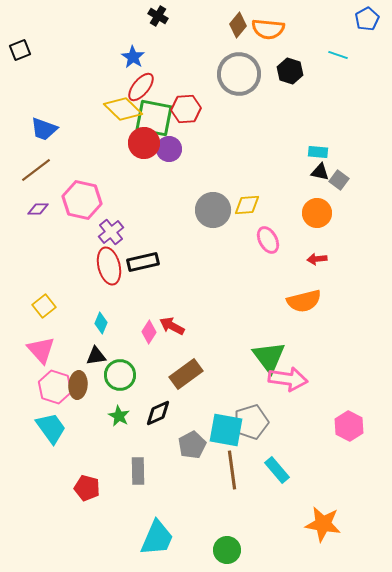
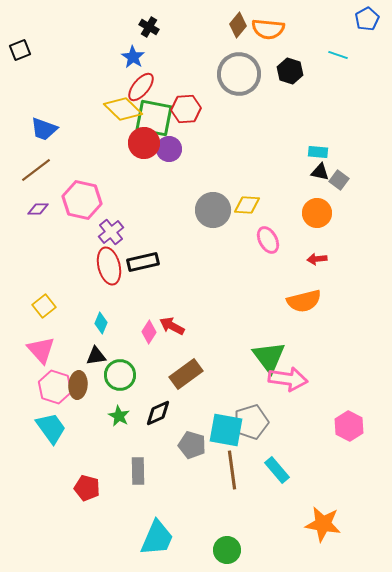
black cross at (158, 16): moved 9 px left, 11 px down
yellow diamond at (247, 205): rotated 8 degrees clockwise
gray pentagon at (192, 445): rotated 28 degrees counterclockwise
